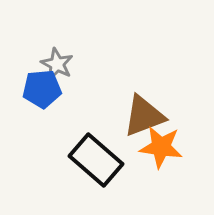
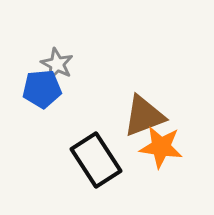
black rectangle: rotated 16 degrees clockwise
